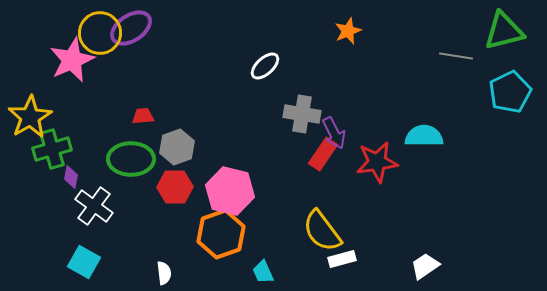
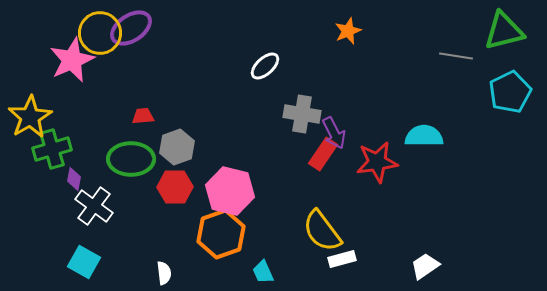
purple diamond: moved 3 px right, 2 px down
